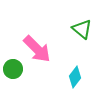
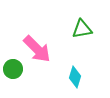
green triangle: rotated 50 degrees counterclockwise
cyan diamond: rotated 20 degrees counterclockwise
